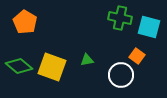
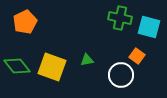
orange pentagon: rotated 15 degrees clockwise
green diamond: moved 2 px left; rotated 12 degrees clockwise
